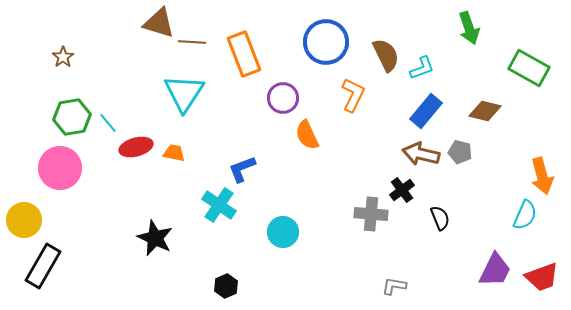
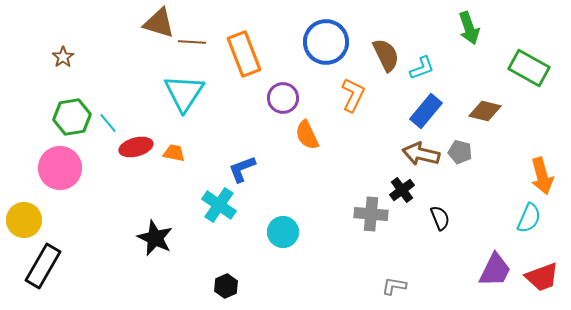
cyan semicircle: moved 4 px right, 3 px down
